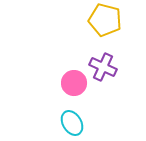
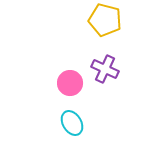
purple cross: moved 2 px right, 2 px down
pink circle: moved 4 px left
